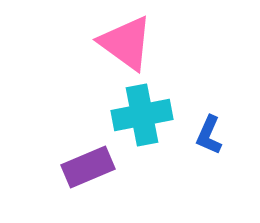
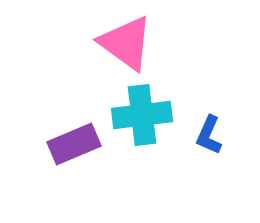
cyan cross: rotated 4 degrees clockwise
purple rectangle: moved 14 px left, 23 px up
